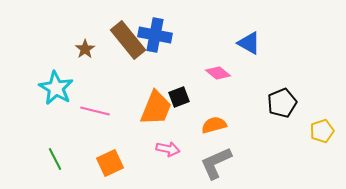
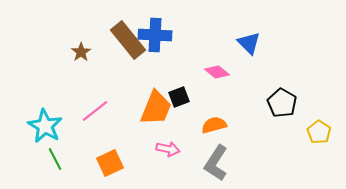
blue cross: rotated 8 degrees counterclockwise
blue triangle: rotated 15 degrees clockwise
brown star: moved 4 px left, 3 px down
pink diamond: moved 1 px left, 1 px up
cyan star: moved 11 px left, 38 px down
black pentagon: rotated 20 degrees counterclockwise
pink line: rotated 52 degrees counterclockwise
yellow pentagon: moved 3 px left, 1 px down; rotated 20 degrees counterclockwise
gray L-shape: rotated 33 degrees counterclockwise
